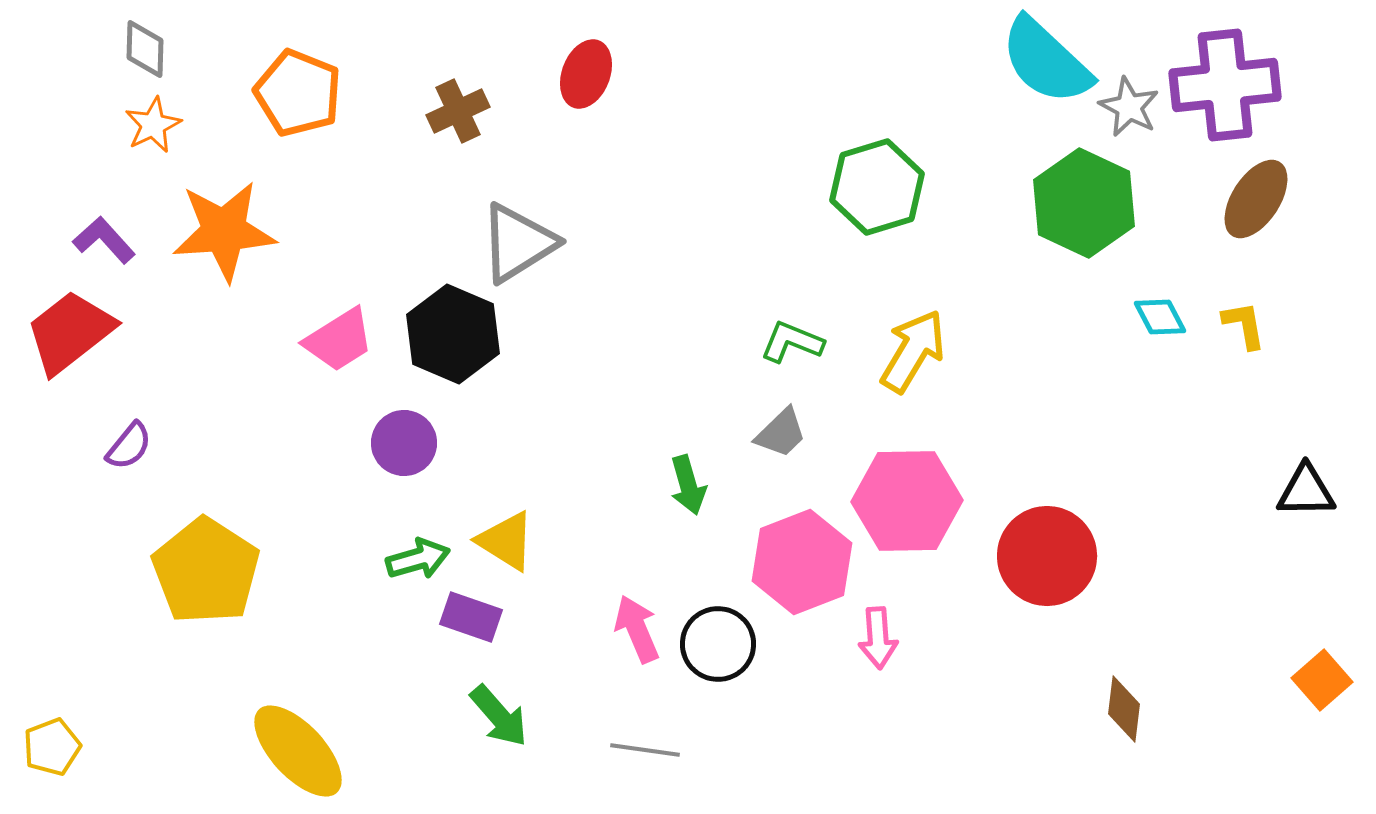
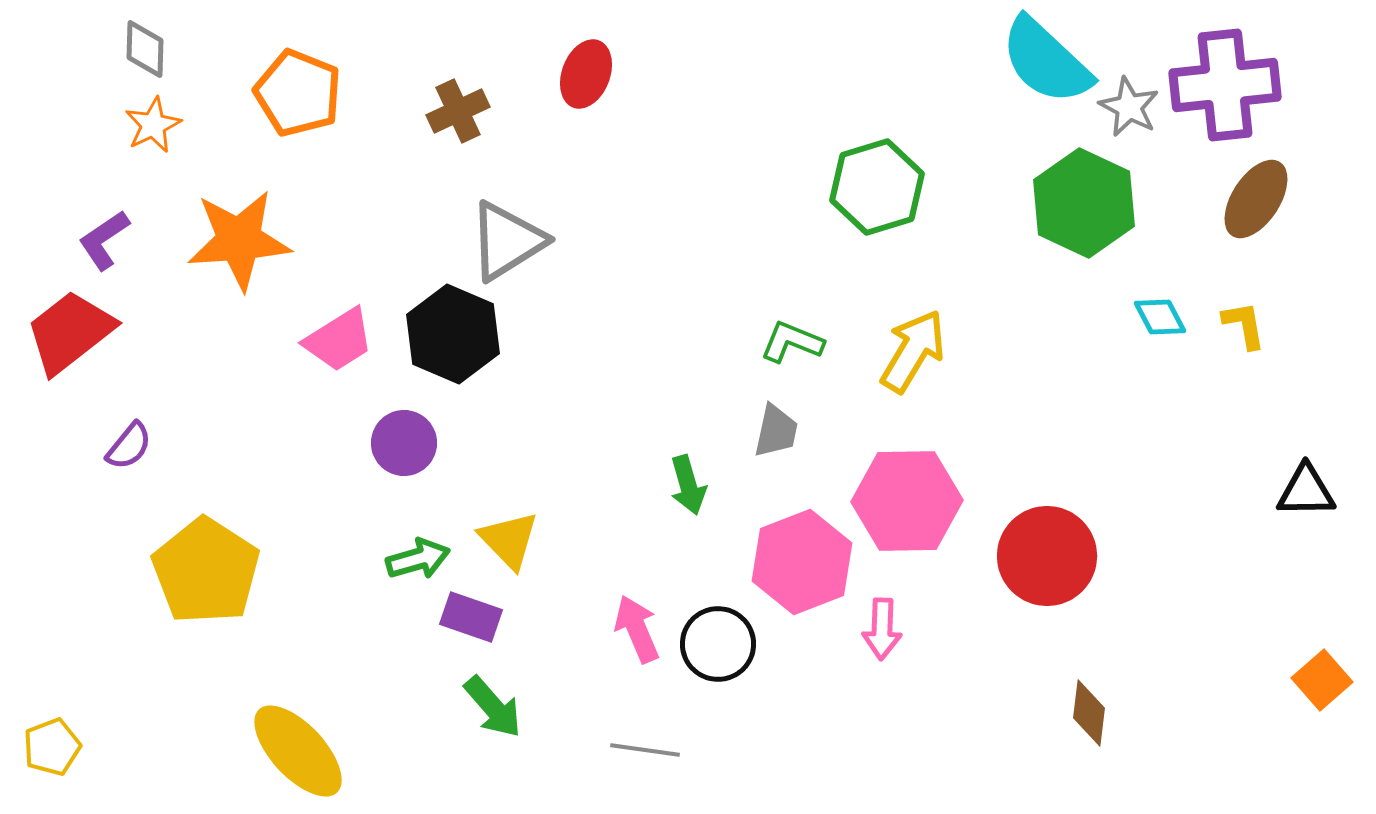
orange star at (224, 231): moved 15 px right, 9 px down
purple L-shape at (104, 240): rotated 82 degrees counterclockwise
gray triangle at (518, 243): moved 11 px left, 2 px up
gray trapezoid at (781, 433): moved 5 px left, 2 px up; rotated 34 degrees counterclockwise
yellow triangle at (506, 541): moved 3 px right, 1 px up; rotated 14 degrees clockwise
pink arrow at (878, 638): moved 4 px right, 9 px up; rotated 6 degrees clockwise
brown diamond at (1124, 709): moved 35 px left, 4 px down
green arrow at (499, 716): moved 6 px left, 9 px up
